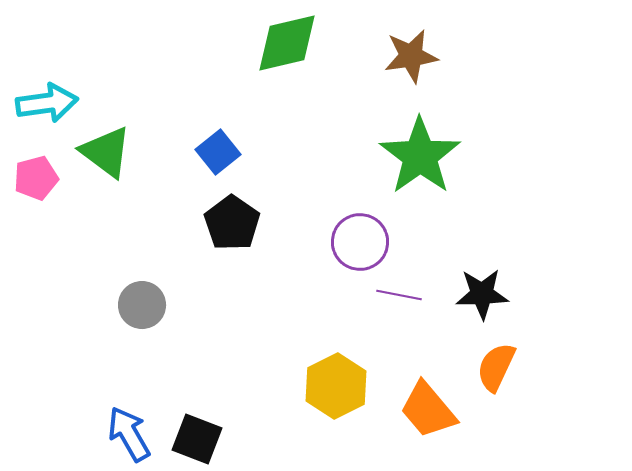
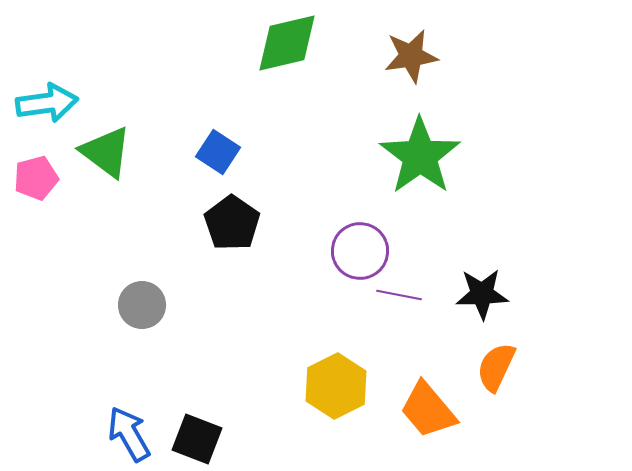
blue square: rotated 18 degrees counterclockwise
purple circle: moved 9 px down
